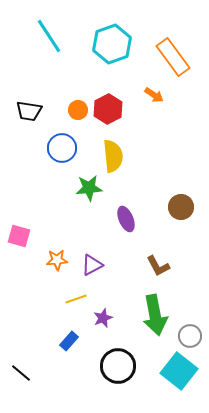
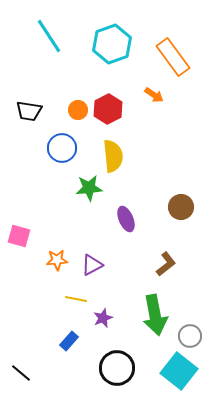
brown L-shape: moved 8 px right, 2 px up; rotated 100 degrees counterclockwise
yellow line: rotated 30 degrees clockwise
black circle: moved 1 px left, 2 px down
